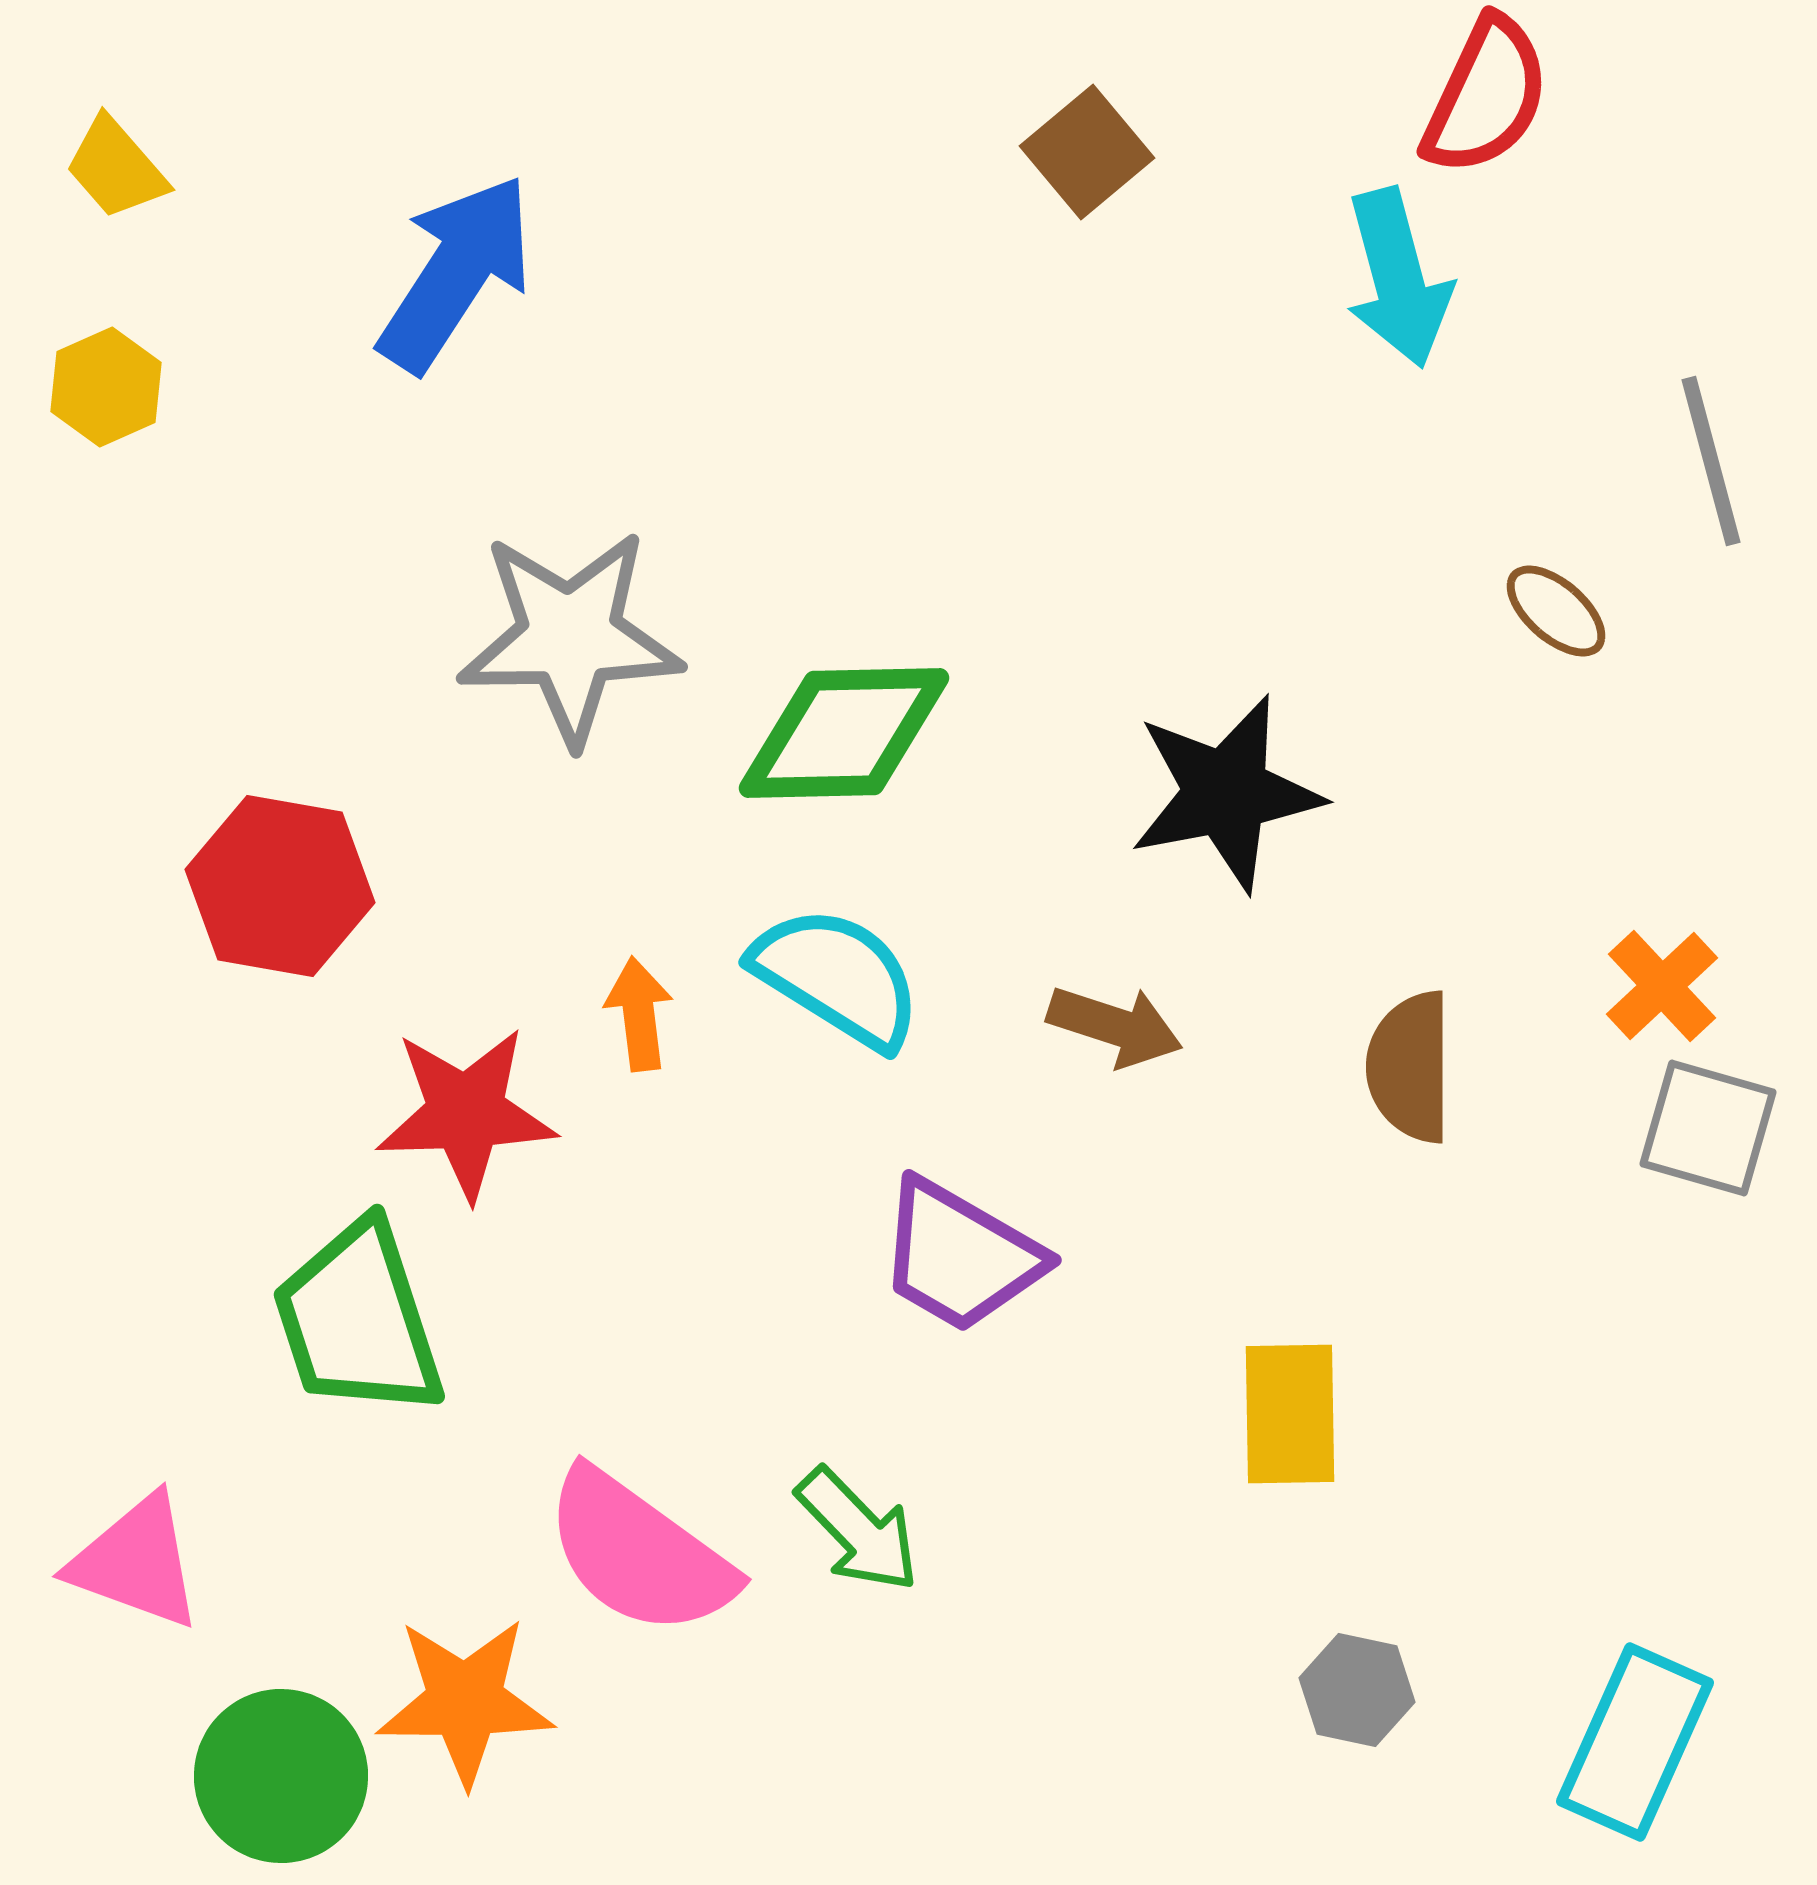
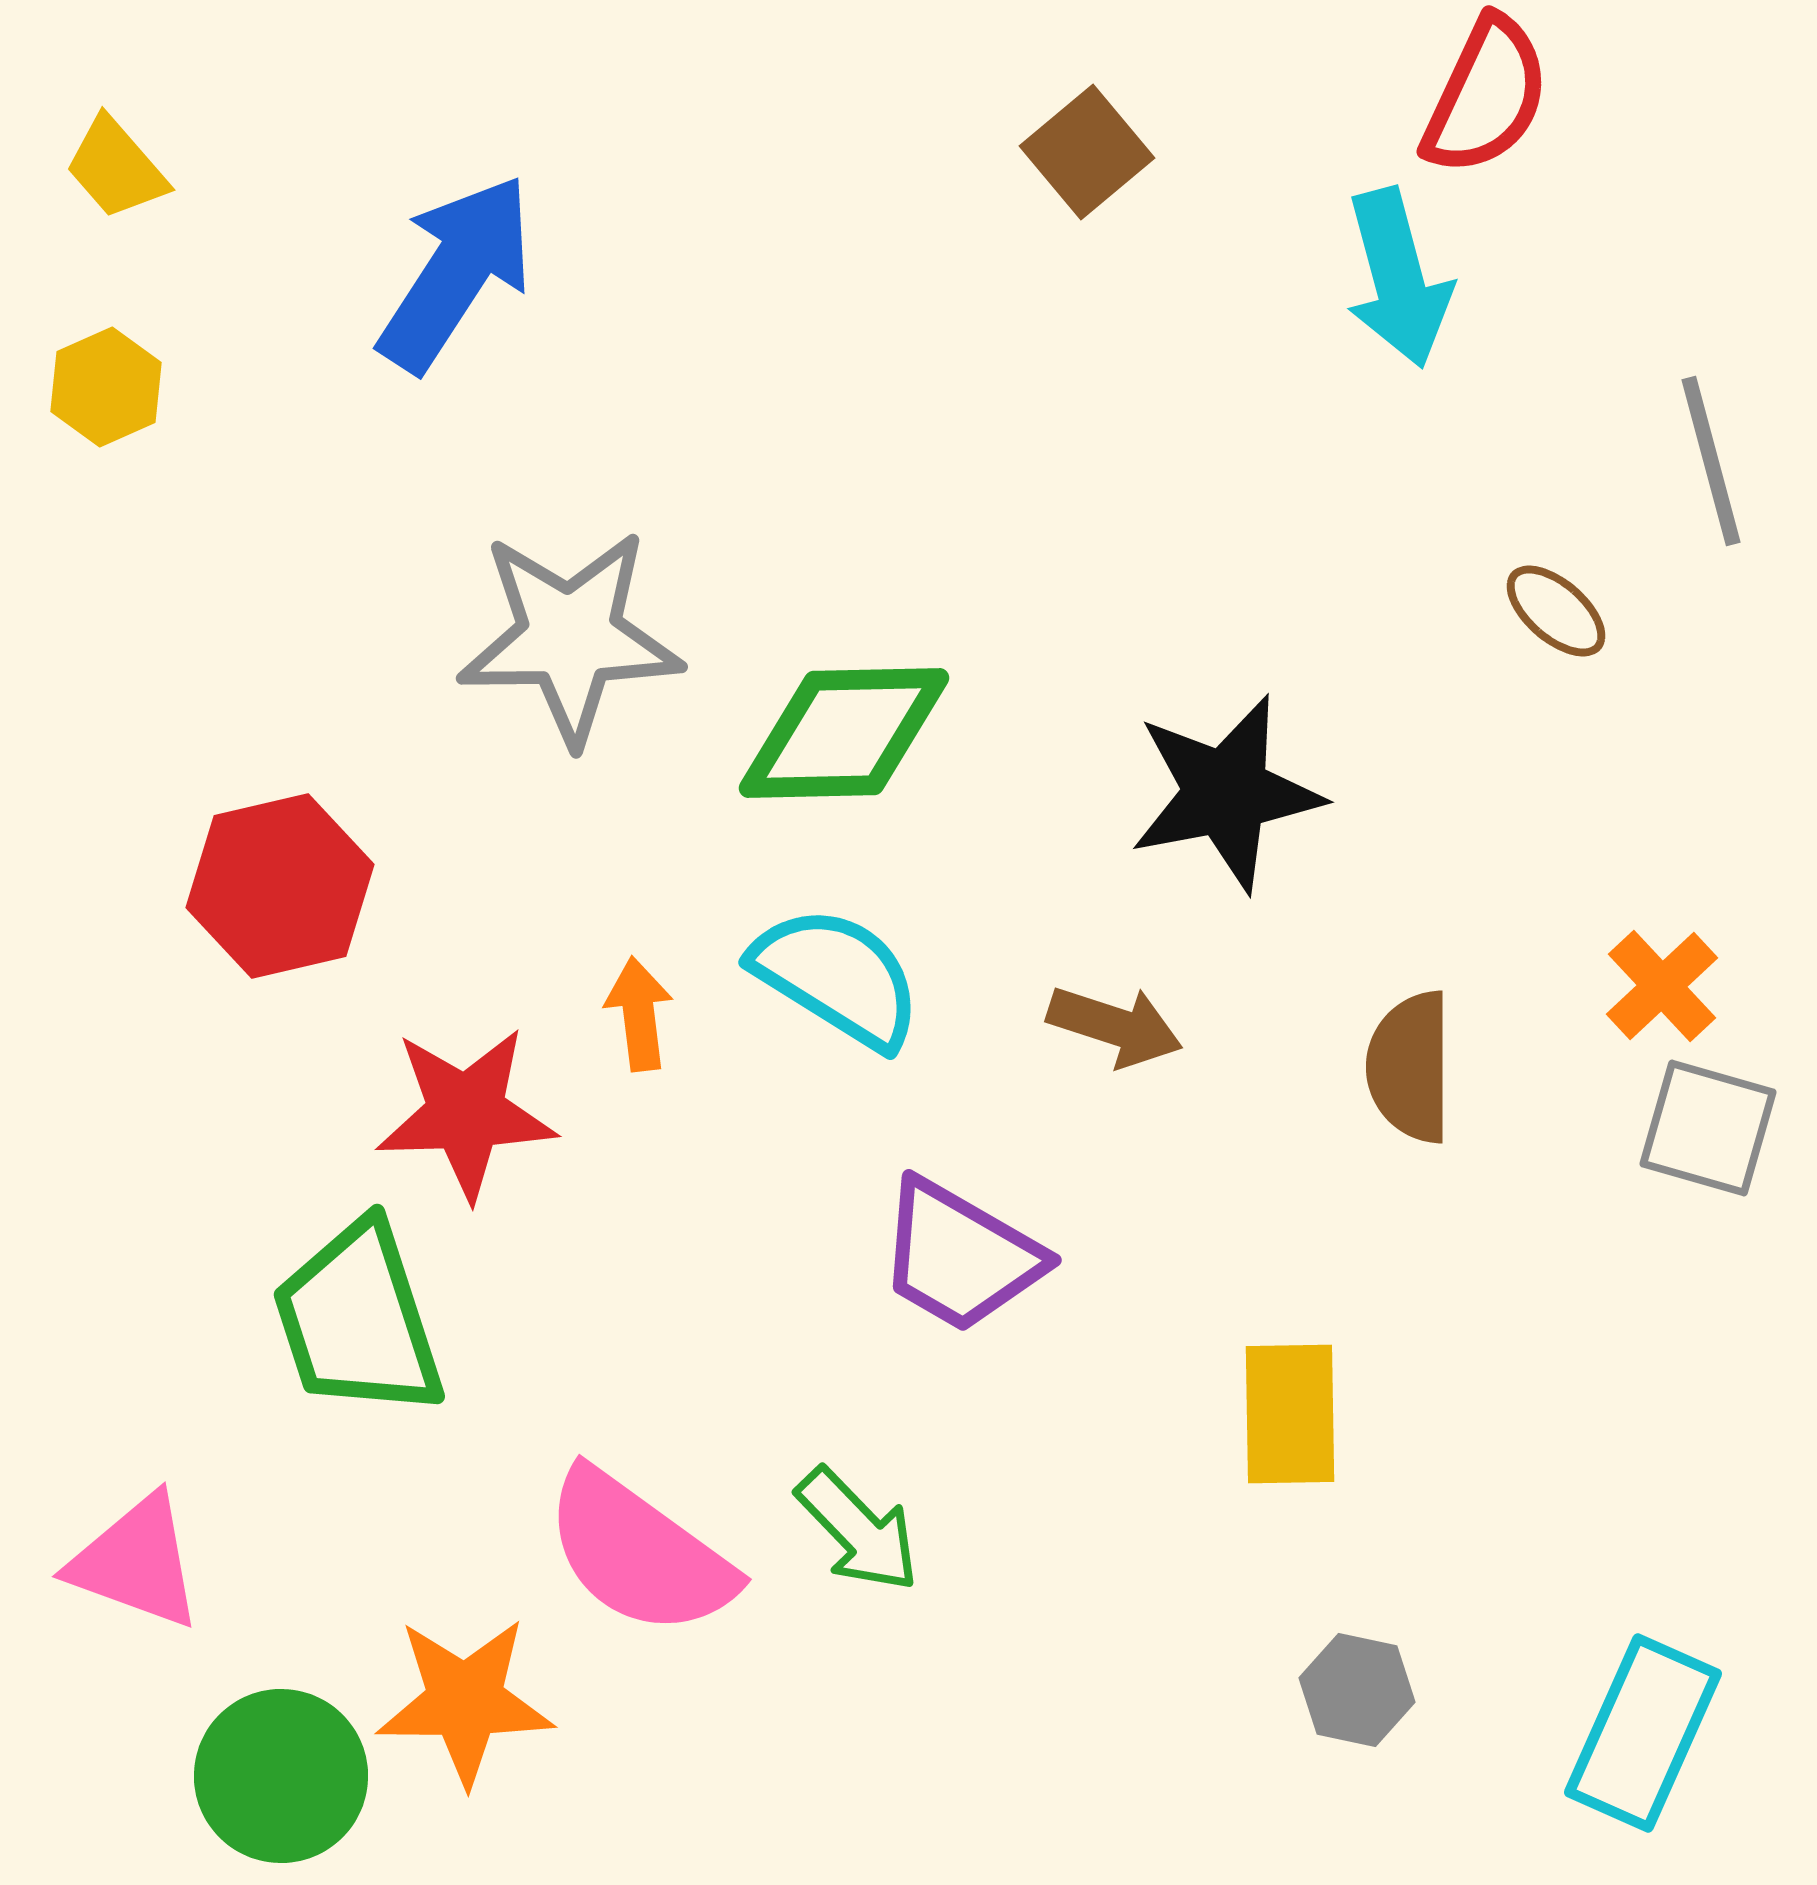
red hexagon: rotated 23 degrees counterclockwise
cyan rectangle: moved 8 px right, 9 px up
